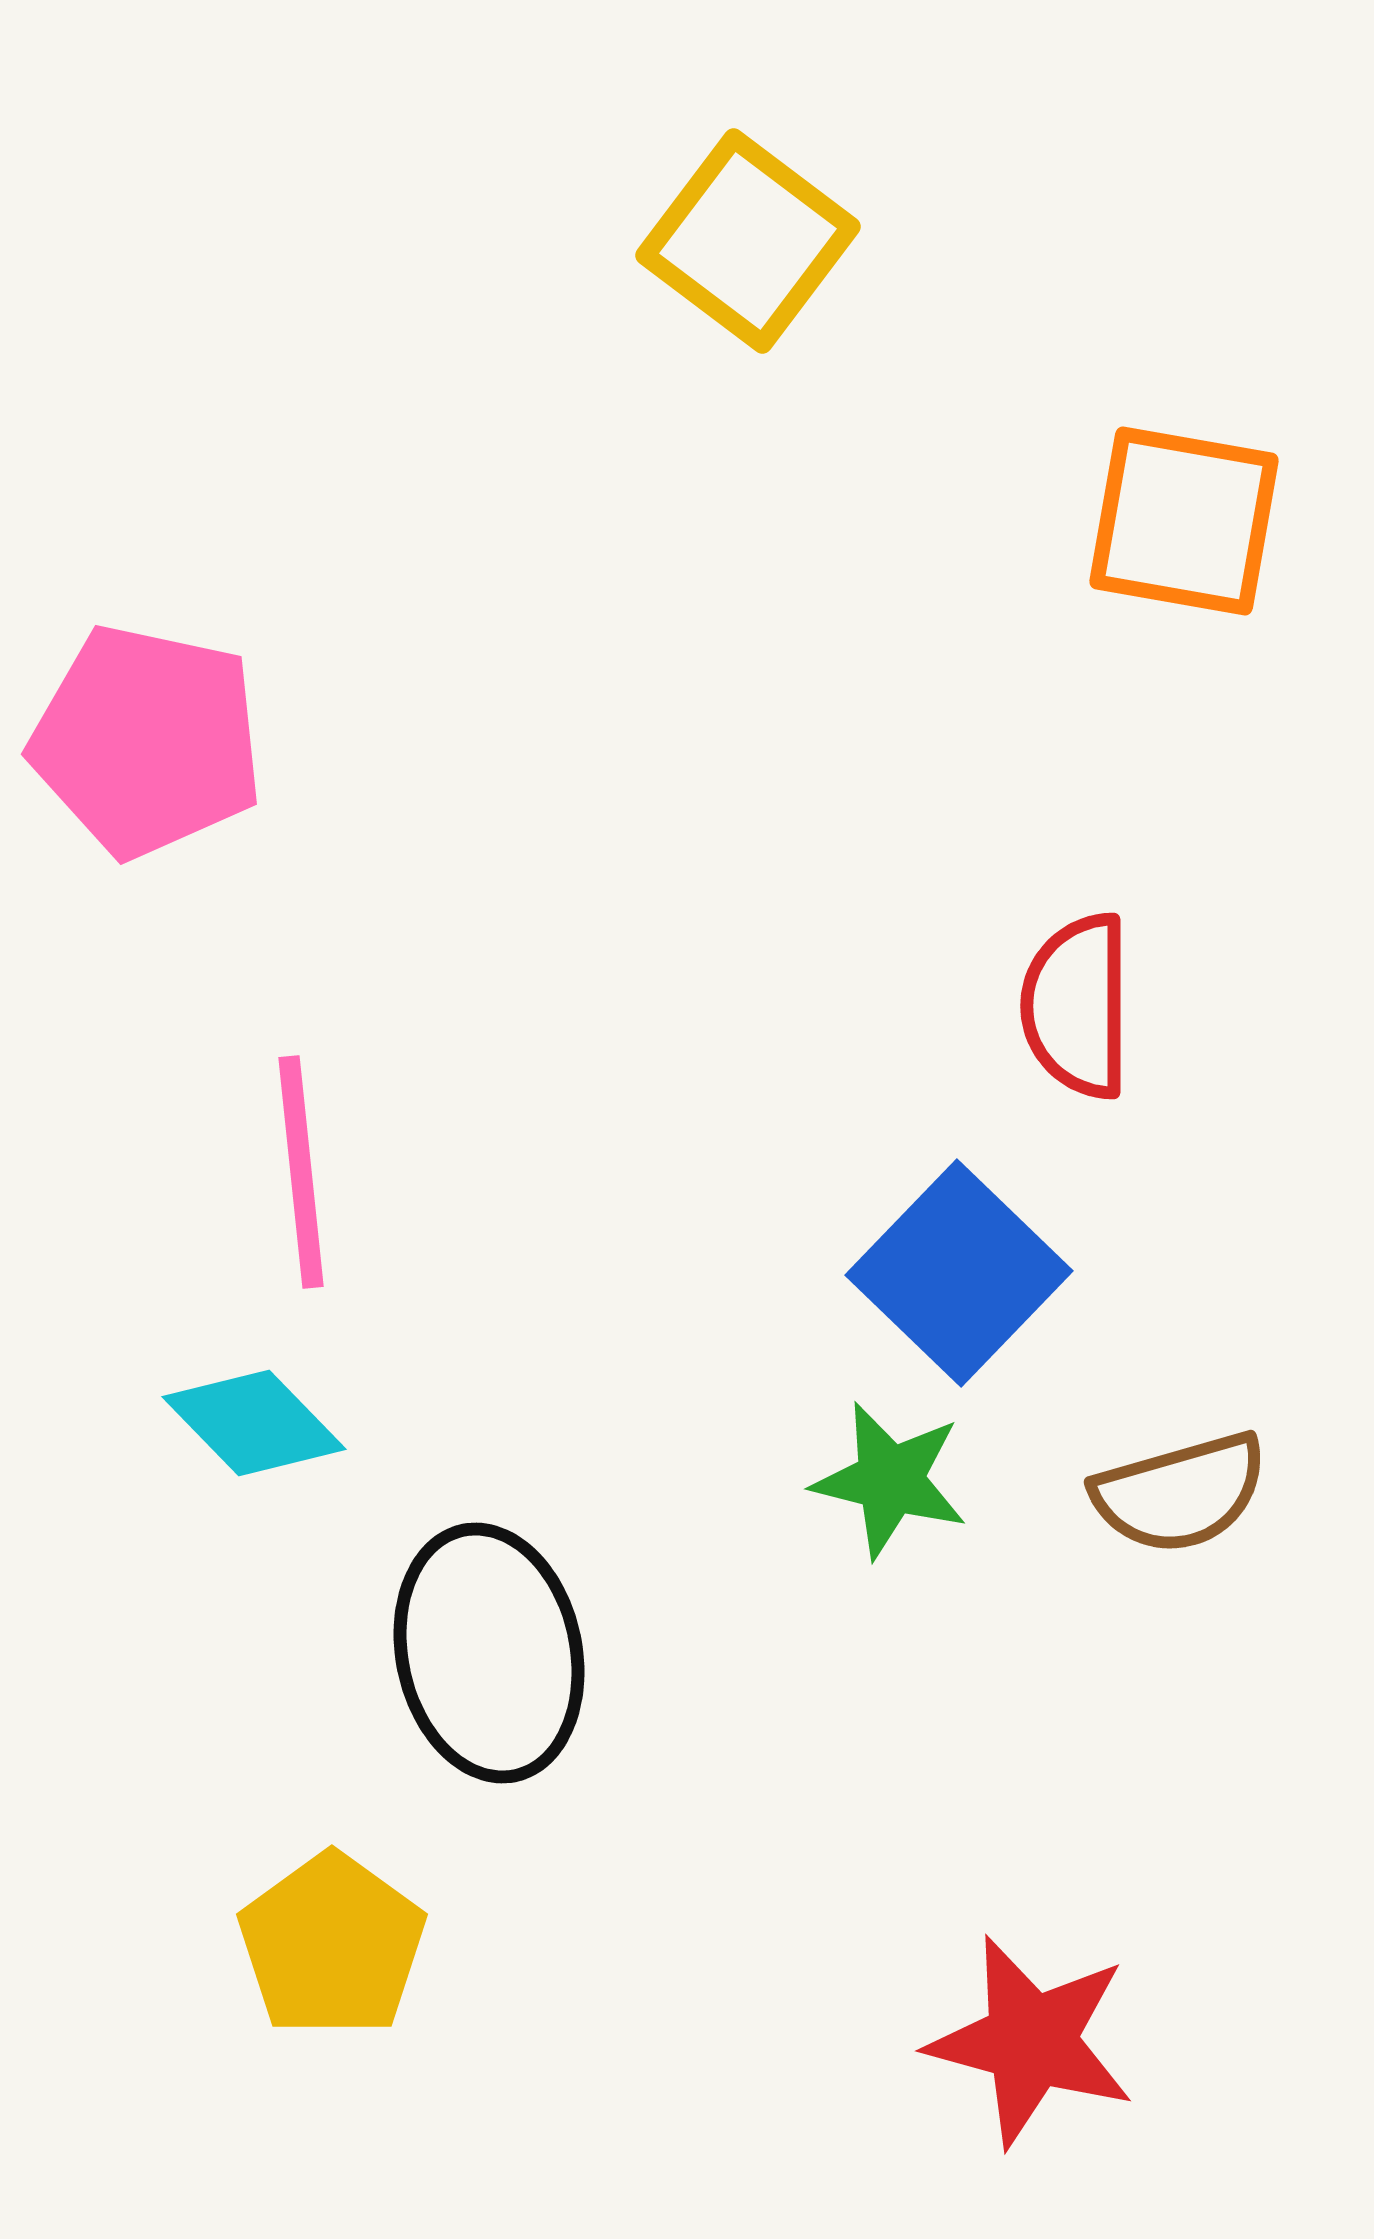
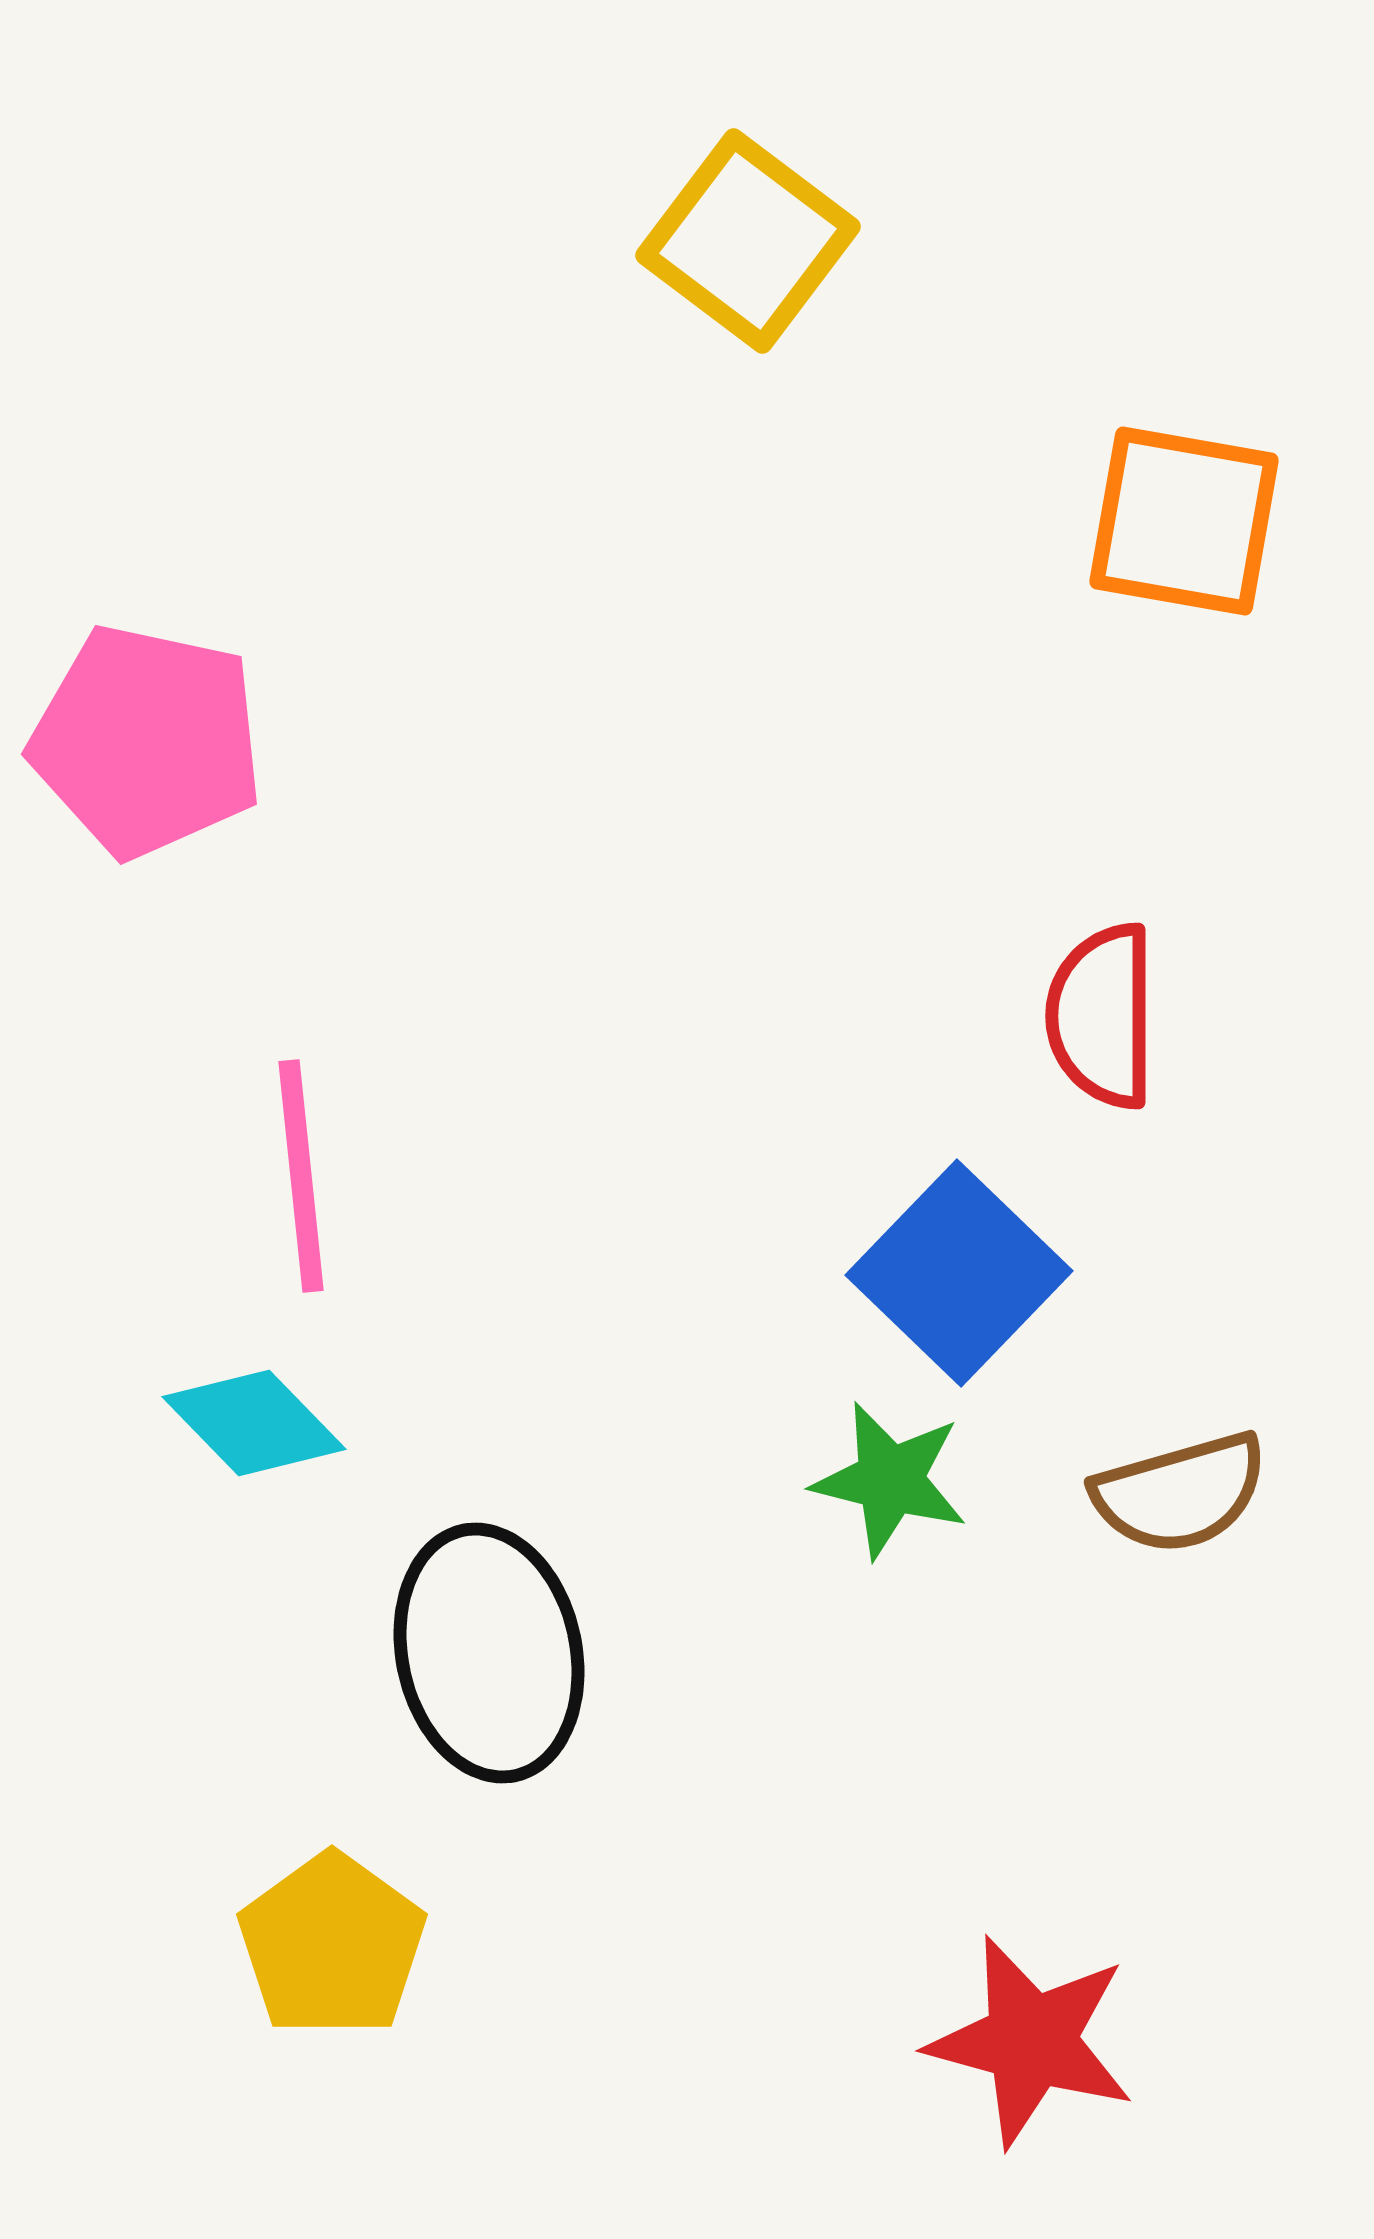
red semicircle: moved 25 px right, 10 px down
pink line: moved 4 px down
